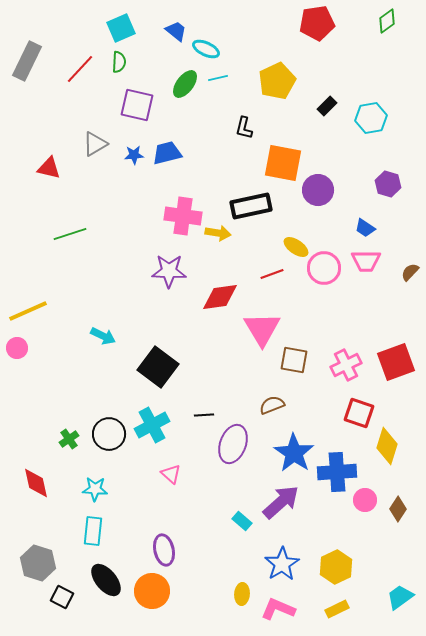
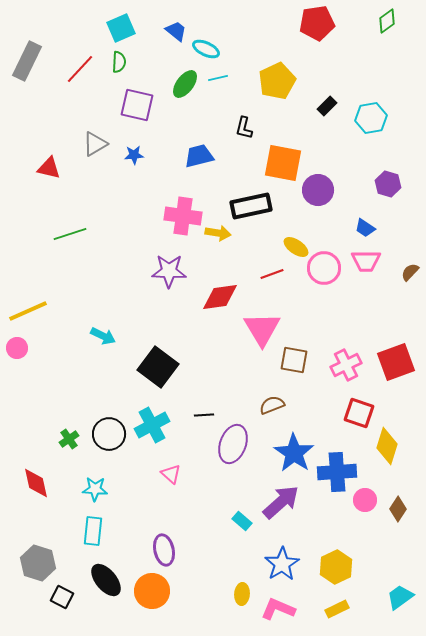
blue trapezoid at (167, 153): moved 32 px right, 3 px down
